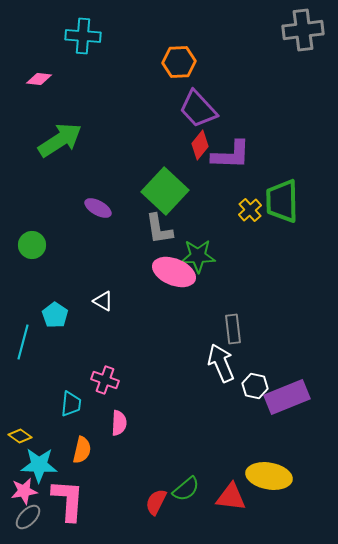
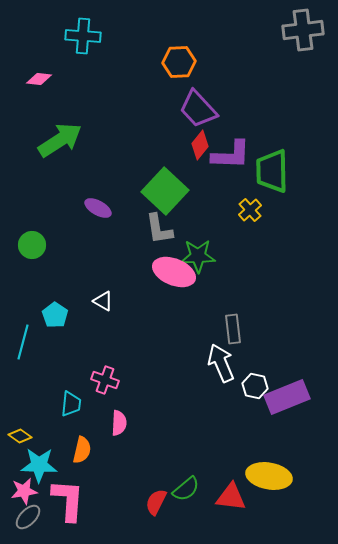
green trapezoid: moved 10 px left, 30 px up
